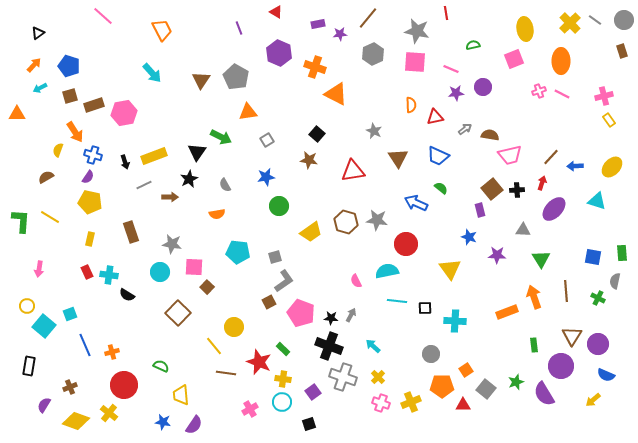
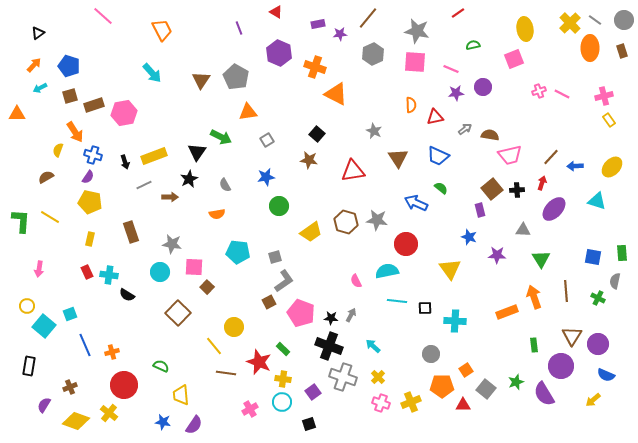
red line at (446, 13): moved 12 px right; rotated 64 degrees clockwise
orange ellipse at (561, 61): moved 29 px right, 13 px up
